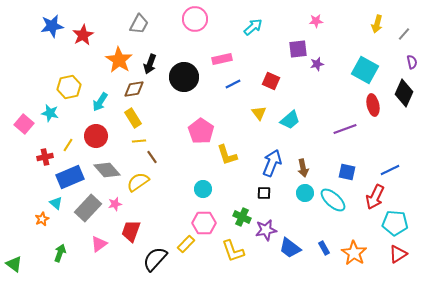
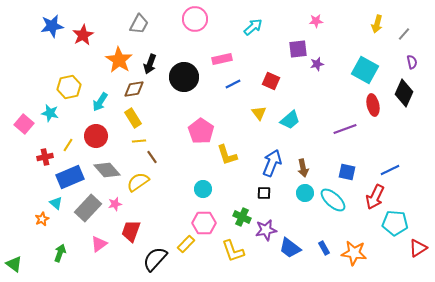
orange star at (354, 253): rotated 25 degrees counterclockwise
red triangle at (398, 254): moved 20 px right, 6 px up
